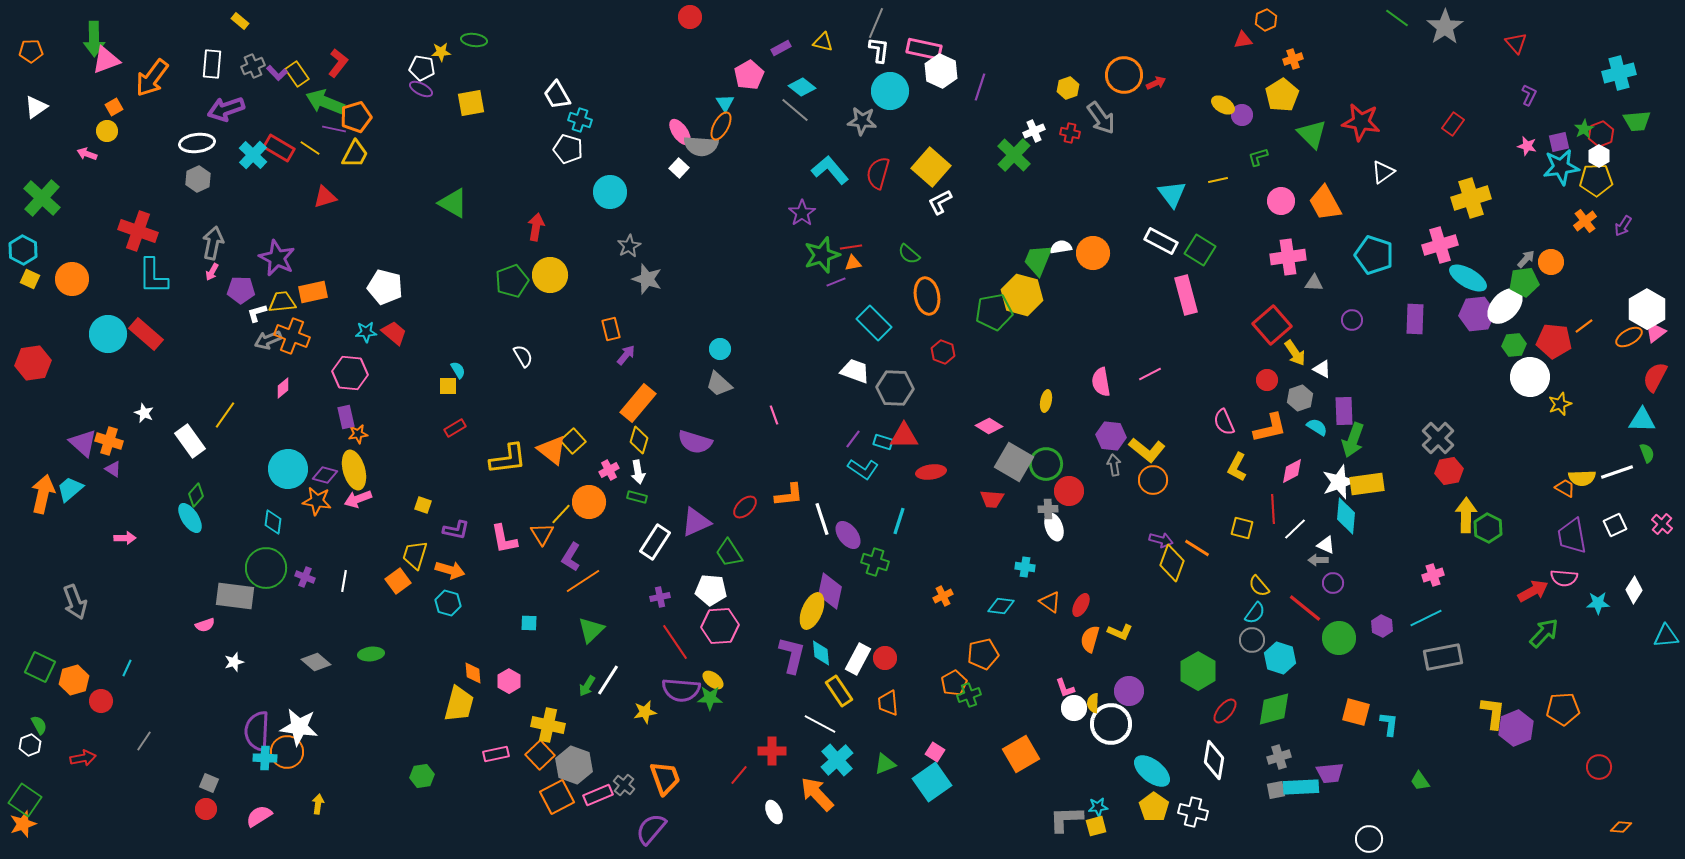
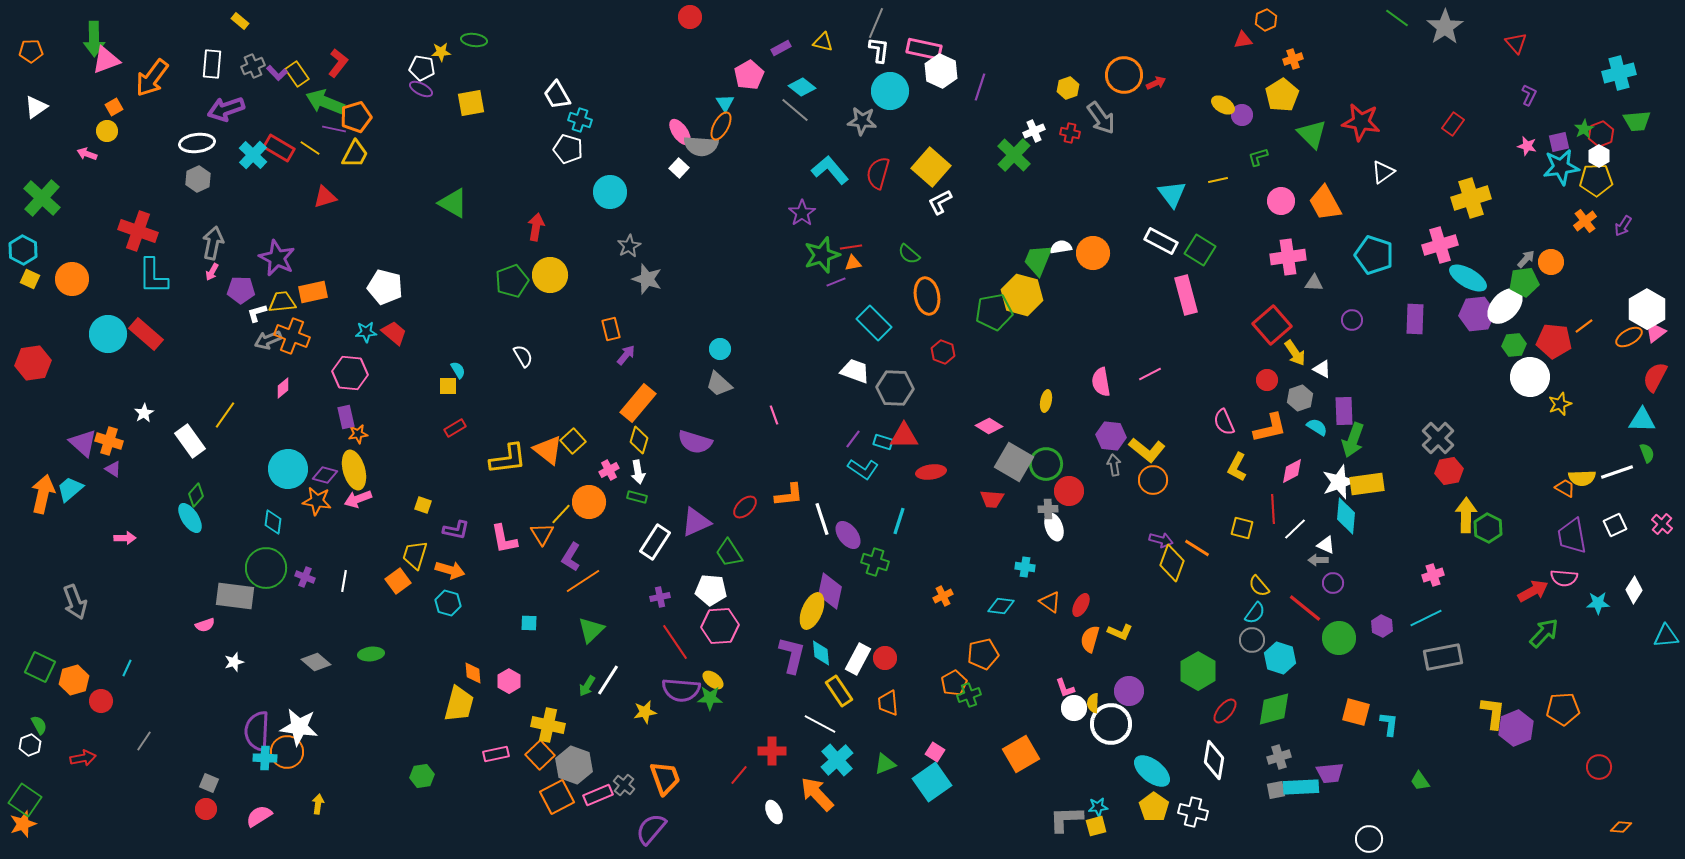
white star at (144, 413): rotated 18 degrees clockwise
orange triangle at (552, 450): moved 4 px left
